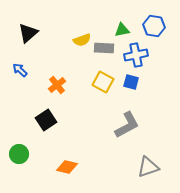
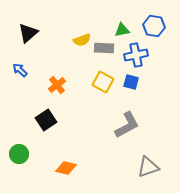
orange diamond: moved 1 px left, 1 px down
